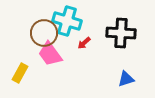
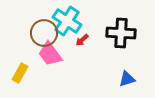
cyan cross: rotated 16 degrees clockwise
red arrow: moved 2 px left, 3 px up
blue triangle: moved 1 px right
